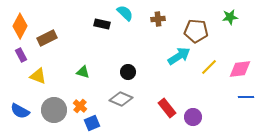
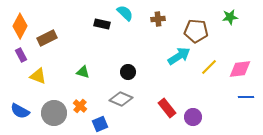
gray circle: moved 3 px down
blue square: moved 8 px right, 1 px down
